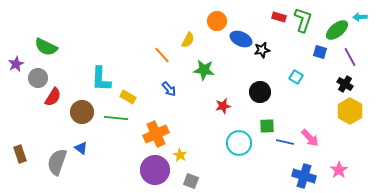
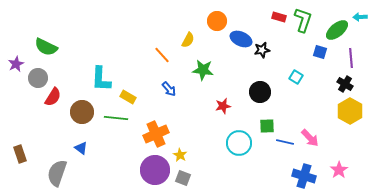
purple line: moved 1 px right, 1 px down; rotated 24 degrees clockwise
green star: moved 1 px left
gray semicircle: moved 11 px down
gray square: moved 8 px left, 3 px up
